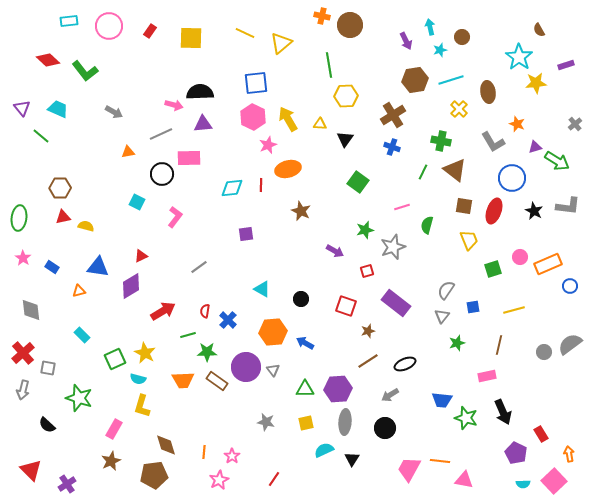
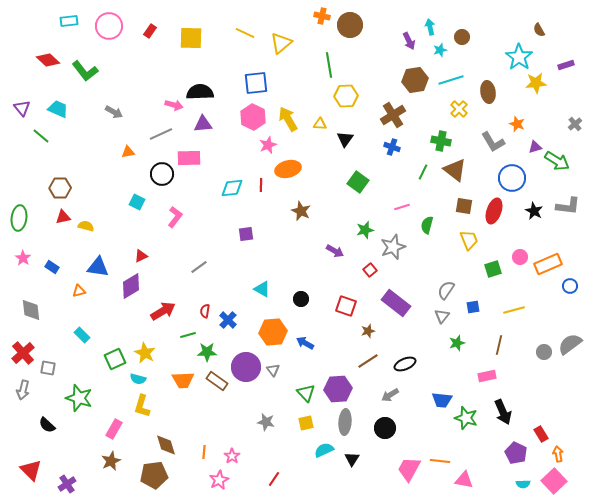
purple arrow at (406, 41): moved 3 px right
red square at (367, 271): moved 3 px right, 1 px up; rotated 24 degrees counterclockwise
green triangle at (305, 389): moved 1 px right, 4 px down; rotated 48 degrees clockwise
orange arrow at (569, 454): moved 11 px left
